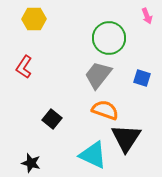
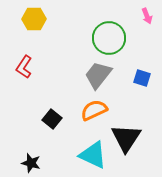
orange semicircle: moved 11 px left; rotated 44 degrees counterclockwise
